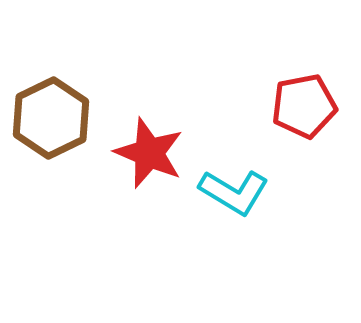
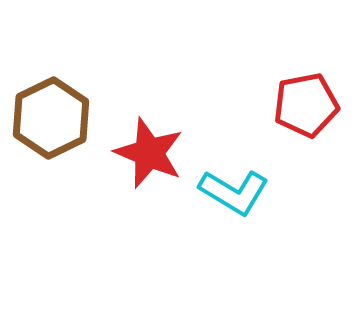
red pentagon: moved 2 px right, 1 px up
